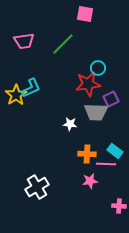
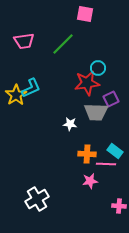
red star: moved 1 px left, 1 px up
white cross: moved 12 px down
